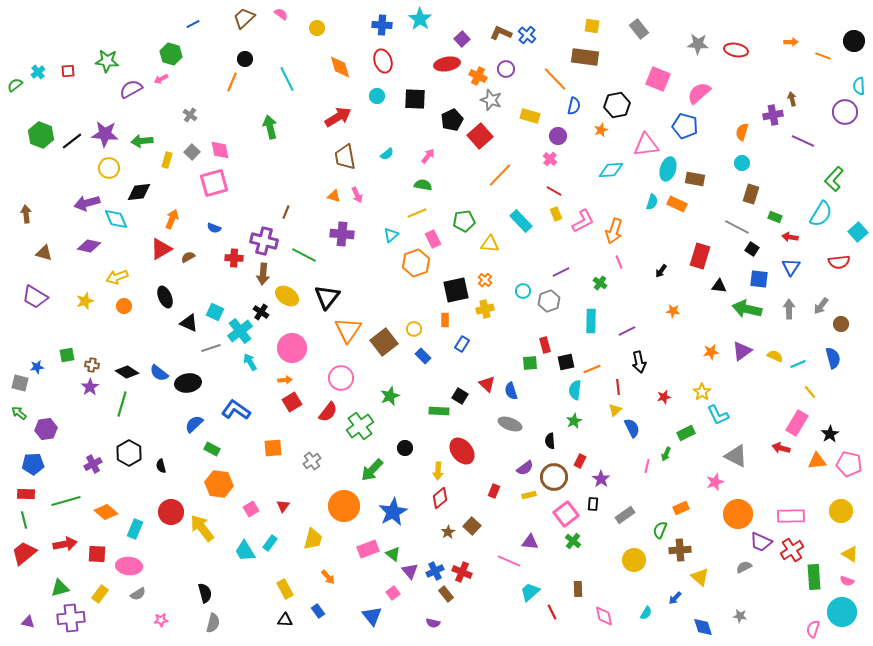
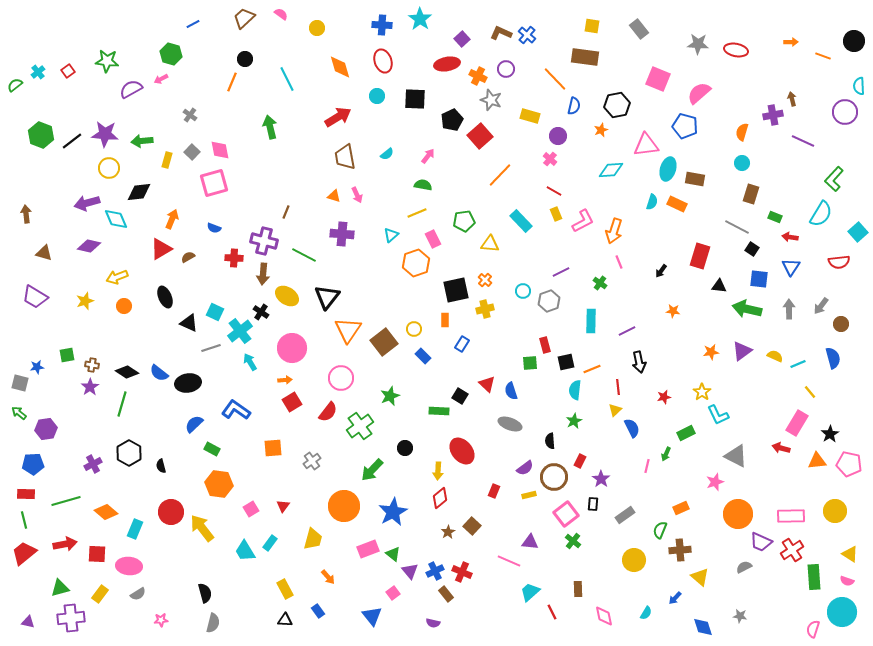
red square at (68, 71): rotated 32 degrees counterclockwise
yellow circle at (841, 511): moved 6 px left
